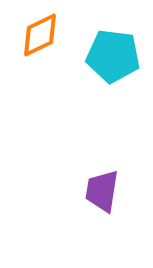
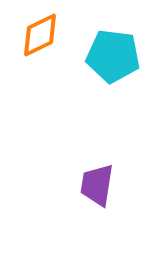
purple trapezoid: moved 5 px left, 6 px up
